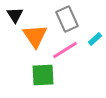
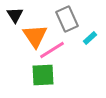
cyan rectangle: moved 5 px left, 1 px up
pink line: moved 13 px left
